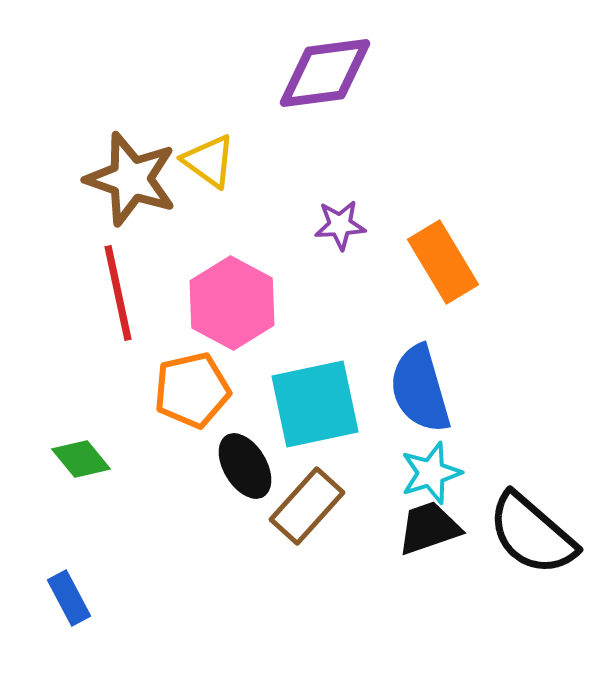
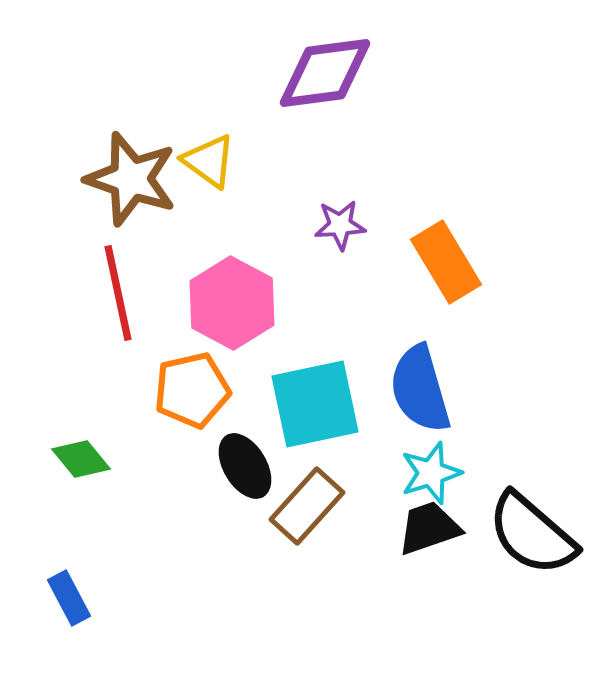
orange rectangle: moved 3 px right
